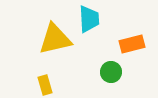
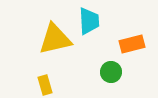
cyan trapezoid: moved 2 px down
